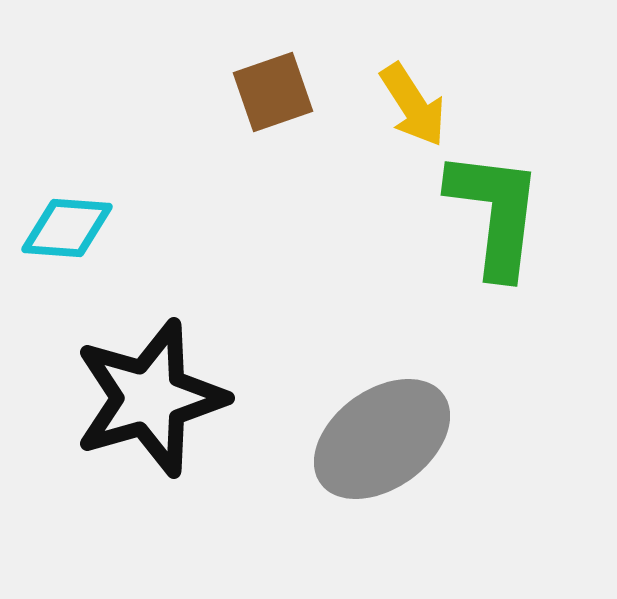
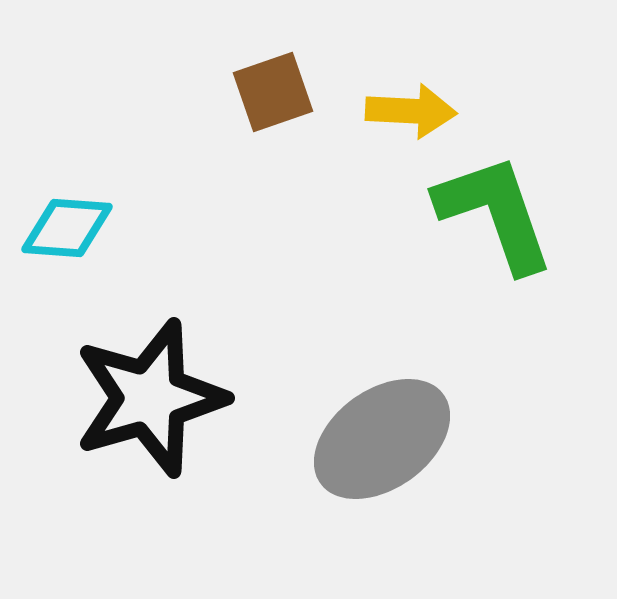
yellow arrow: moved 2 px left, 6 px down; rotated 54 degrees counterclockwise
green L-shape: rotated 26 degrees counterclockwise
